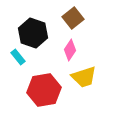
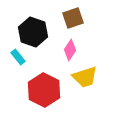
brown square: rotated 20 degrees clockwise
black hexagon: moved 1 px up
yellow trapezoid: moved 1 px right
red hexagon: rotated 24 degrees counterclockwise
